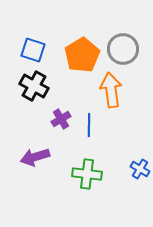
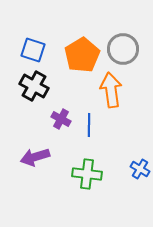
purple cross: rotated 30 degrees counterclockwise
